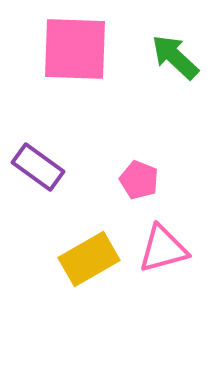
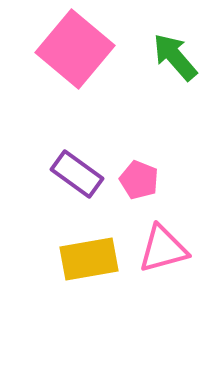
pink square: rotated 38 degrees clockwise
green arrow: rotated 6 degrees clockwise
purple rectangle: moved 39 px right, 7 px down
yellow rectangle: rotated 20 degrees clockwise
